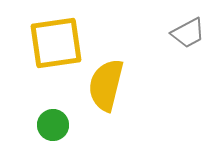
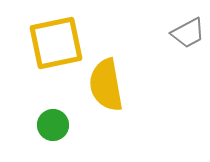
yellow square: rotated 4 degrees counterclockwise
yellow semicircle: rotated 24 degrees counterclockwise
